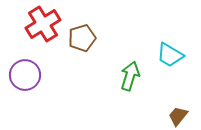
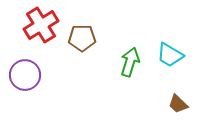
red cross: moved 2 px left, 1 px down
brown pentagon: rotated 16 degrees clockwise
green arrow: moved 14 px up
brown trapezoid: moved 12 px up; rotated 85 degrees counterclockwise
